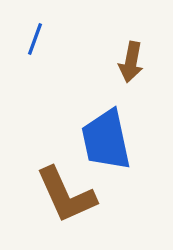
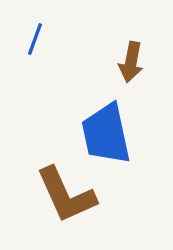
blue trapezoid: moved 6 px up
